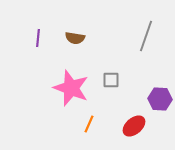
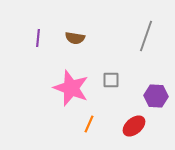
purple hexagon: moved 4 px left, 3 px up
